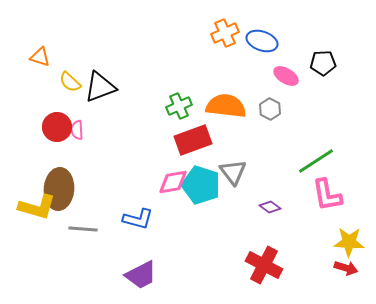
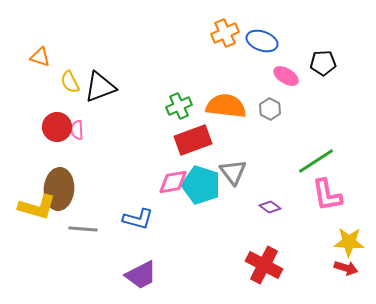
yellow semicircle: rotated 20 degrees clockwise
